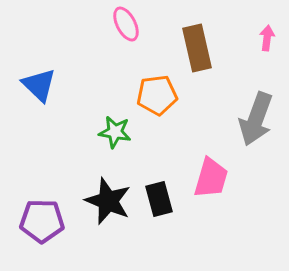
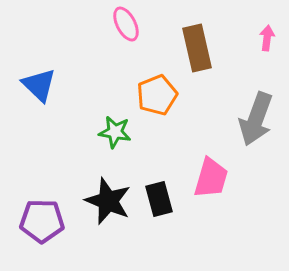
orange pentagon: rotated 15 degrees counterclockwise
